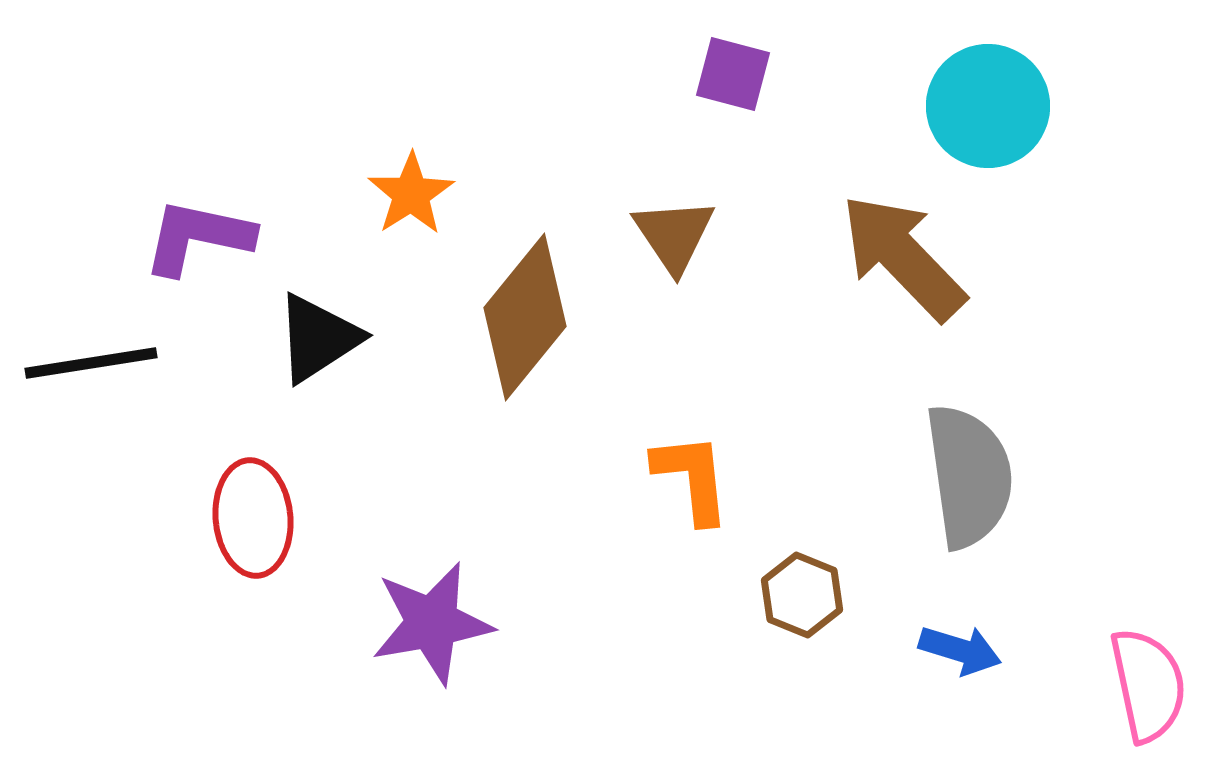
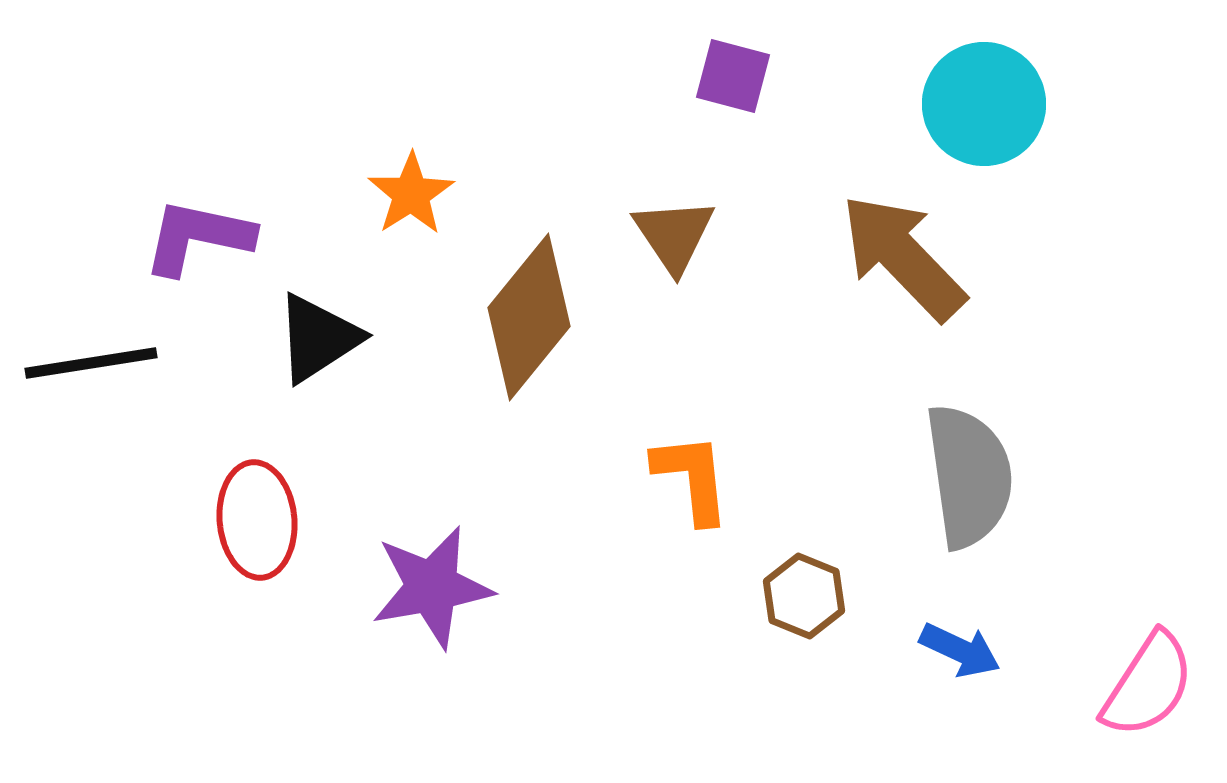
purple square: moved 2 px down
cyan circle: moved 4 px left, 2 px up
brown diamond: moved 4 px right
red ellipse: moved 4 px right, 2 px down
brown hexagon: moved 2 px right, 1 px down
purple star: moved 36 px up
blue arrow: rotated 8 degrees clockwise
pink semicircle: rotated 45 degrees clockwise
